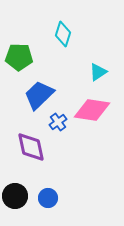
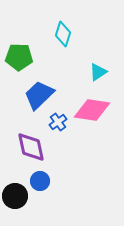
blue circle: moved 8 px left, 17 px up
